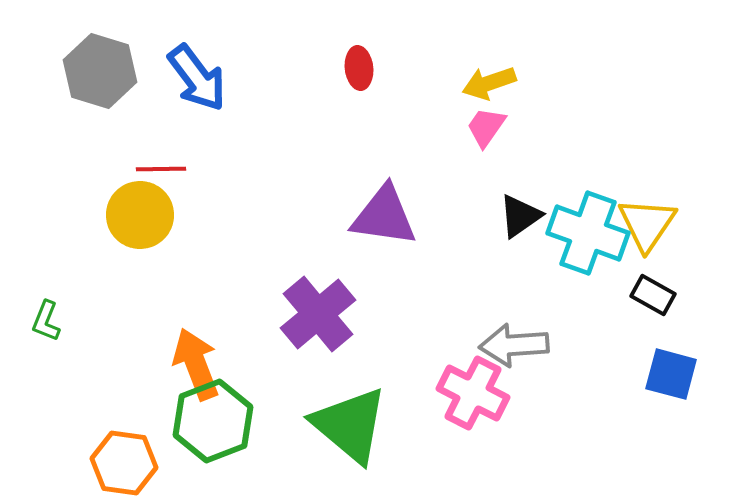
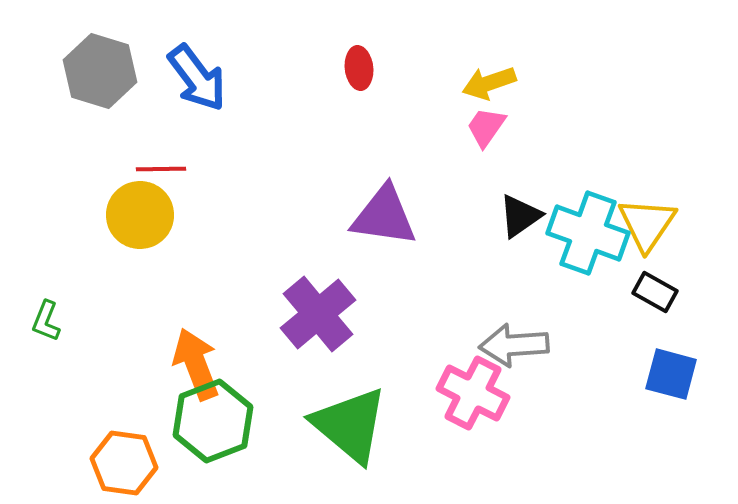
black rectangle: moved 2 px right, 3 px up
